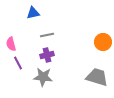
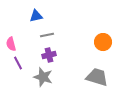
blue triangle: moved 3 px right, 3 px down
purple cross: moved 2 px right
gray star: rotated 12 degrees clockwise
